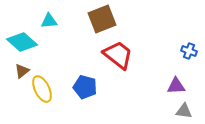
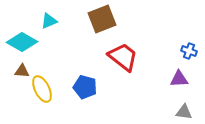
cyan triangle: rotated 18 degrees counterclockwise
cyan diamond: rotated 12 degrees counterclockwise
red trapezoid: moved 5 px right, 2 px down
brown triangle: rotated 42 degrees clockwise
purple triangle: moved 3 px right, 7 px up
gray triangle: moved 1 px down
